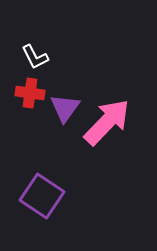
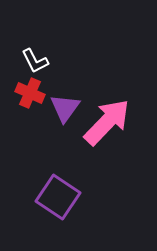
white L-shape: moved 4 px down
red cross: rotated 16 degrees clockwise
purple square: moved 16 px right, 1 px down
